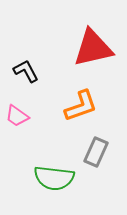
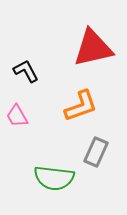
pink trapezoid: rotated 25 degrees clockwise
